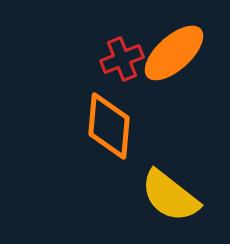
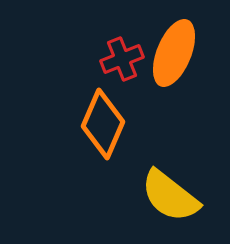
orange ellipse: rotated 26 degrees counterclockwise
orange diamond: moved 6 px left, 2 px up; rotated 18 degrees clockwise
